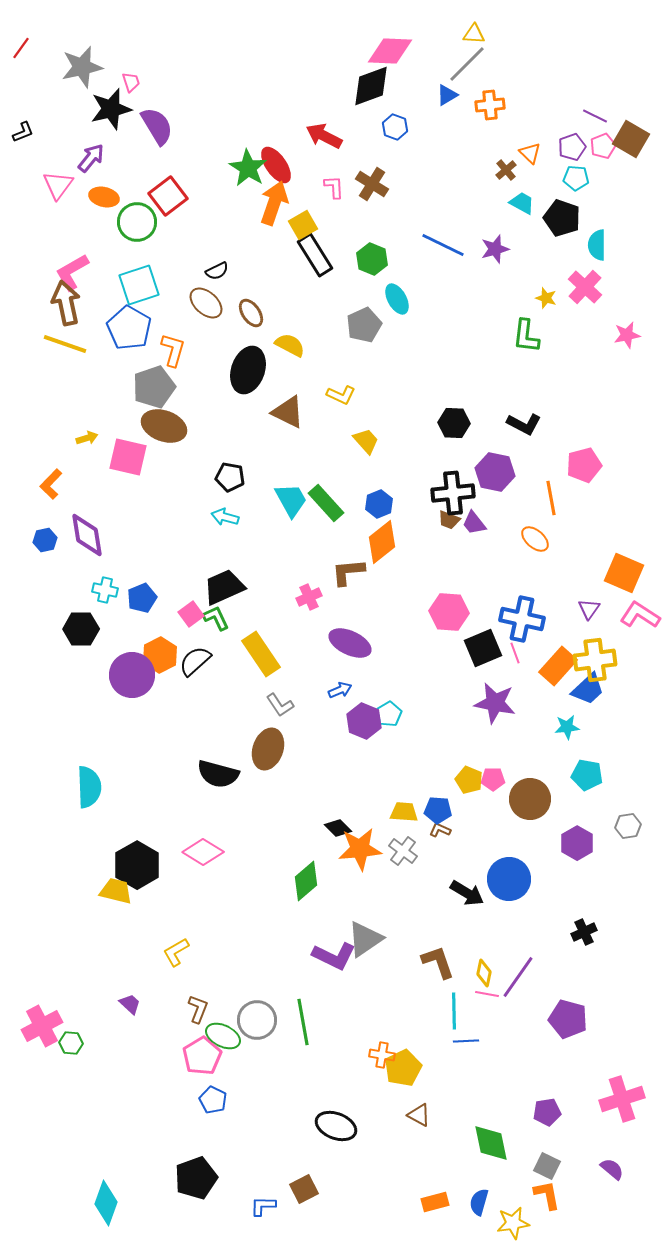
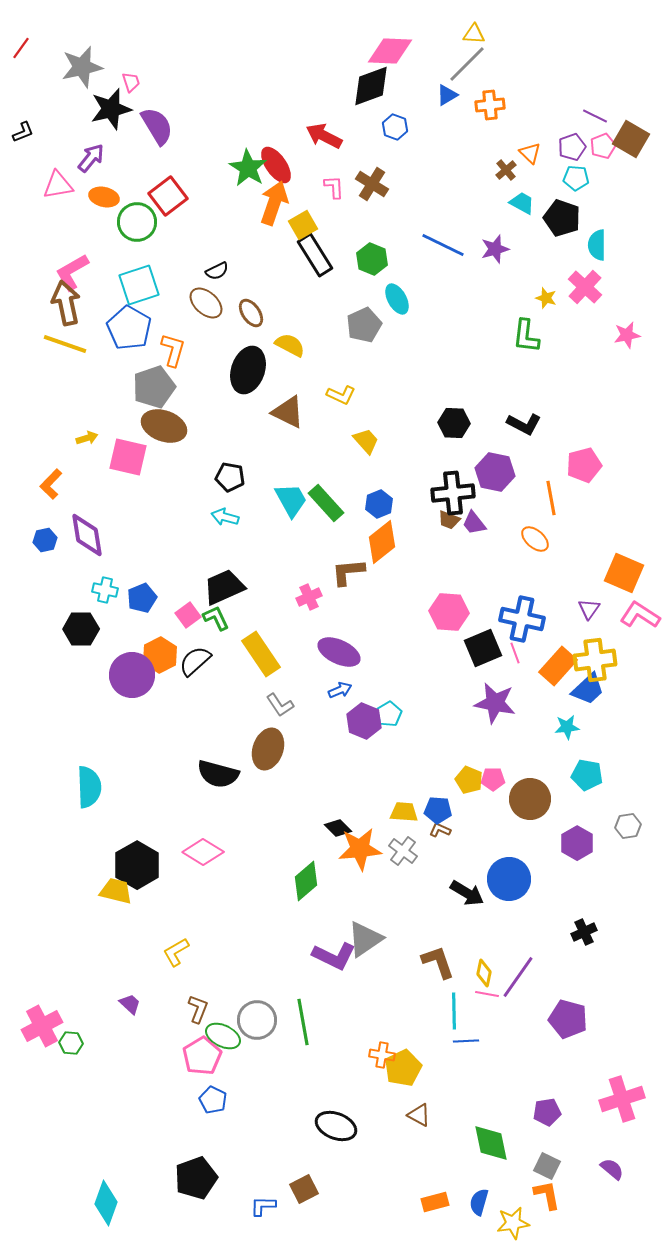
pink triangle at (58, 185): rotated 44 degrees clockwise
pink square at (191, 614): moved 3 px left, 1 px down
purple ellipse at (350, 643): moved 11 px left, 9 px down
